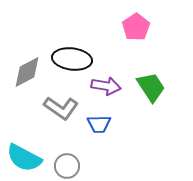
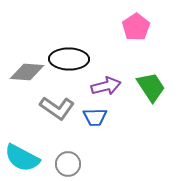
black ellipse: moved 3 px left; rotated 6 degrees counterclockwise
gray diamond: rotated 32 degrees clockwise
purple arrow: rotated 24 degrees counterclockwise
gray L-shape: moved 4 px left
blue trapezoid: moved 4 px left, 7 px up
cyan semicircle: moved 2 px left
gray circle: moved 1 px right, 2 px up
